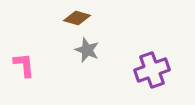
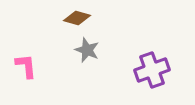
pink L-shape: moved 2 px right, 1 px down
